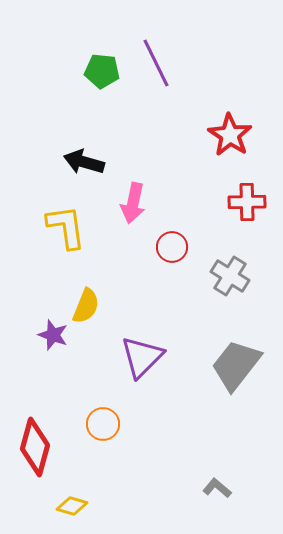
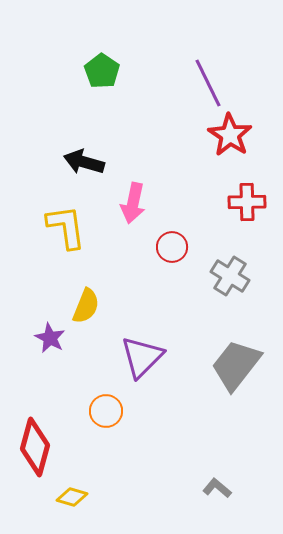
purple line: moved 52 px right, 20 px down
green pentagon: rotated 28 degrees clockwise
purple star: moved 3 px left, 3 px down; rotated 8 degrees clockwise
orange circle: moved 3 px right, 13 px up
yellow diamond: moved 9 px up
